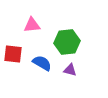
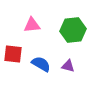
green hexagon: moved 6 px right, 12 px up
blue semicircle: moved 1 px left, 1 px down
purple triangle: moved 2 px left, 4 px up
